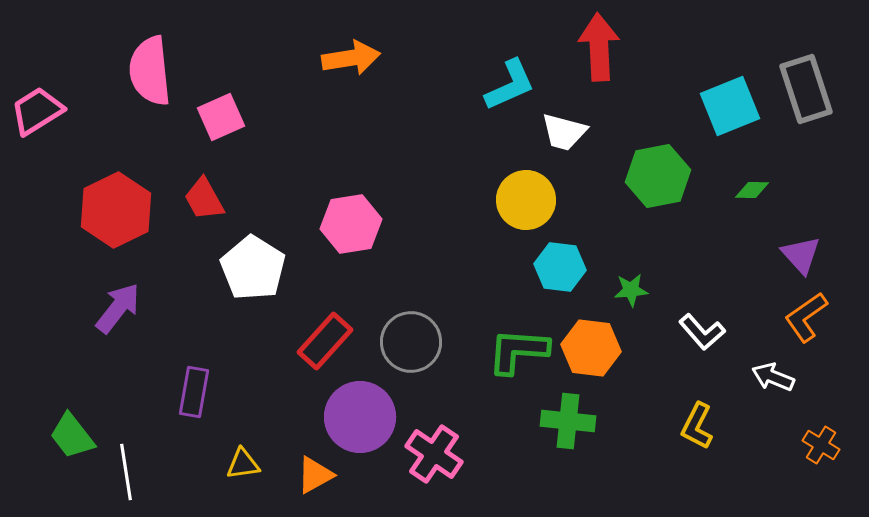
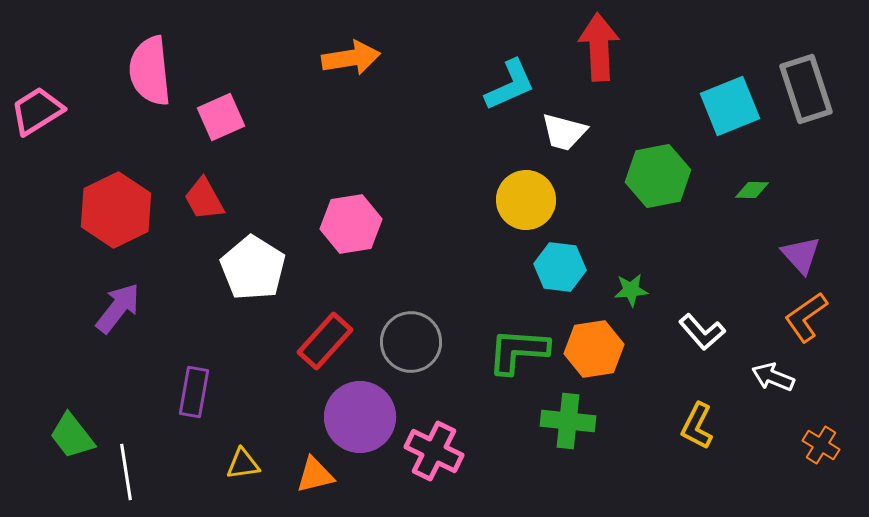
orange hexagon: moved 3 px right, 1 px down; rotated 16 degrees counterclockwise
pink cross: moved 3 px up; rotated 8 degrees counterclockwise
orange triangle: rotated 15 degrees clockwise
